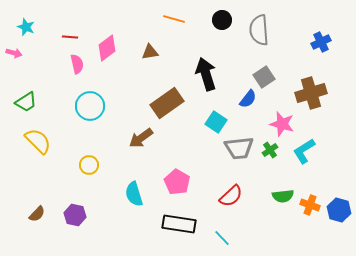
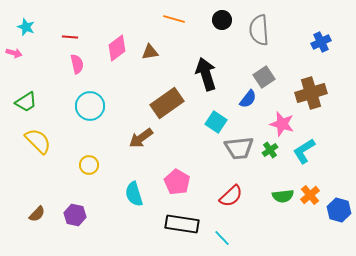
pink diamond: moved 10 px right
orange cross: moved 10 px up; rotated 30 degrees clockwise
black rectangle: moved 3 px right
